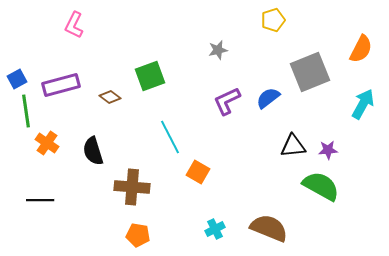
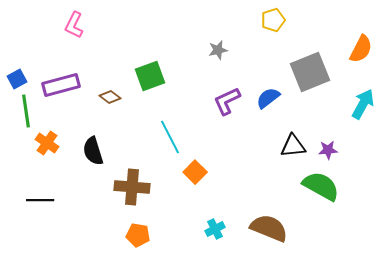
orange square: moved 3 px left; rotated 15 degrees clockwise
